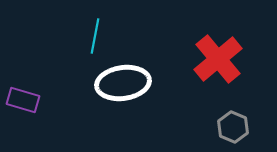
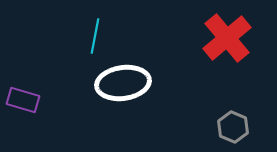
red cross: moved 9 px right, 21 px up
